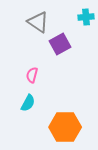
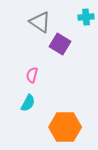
gray triangle: moved 2 px right
purple square: rotated 30 degrees counterclockwise
